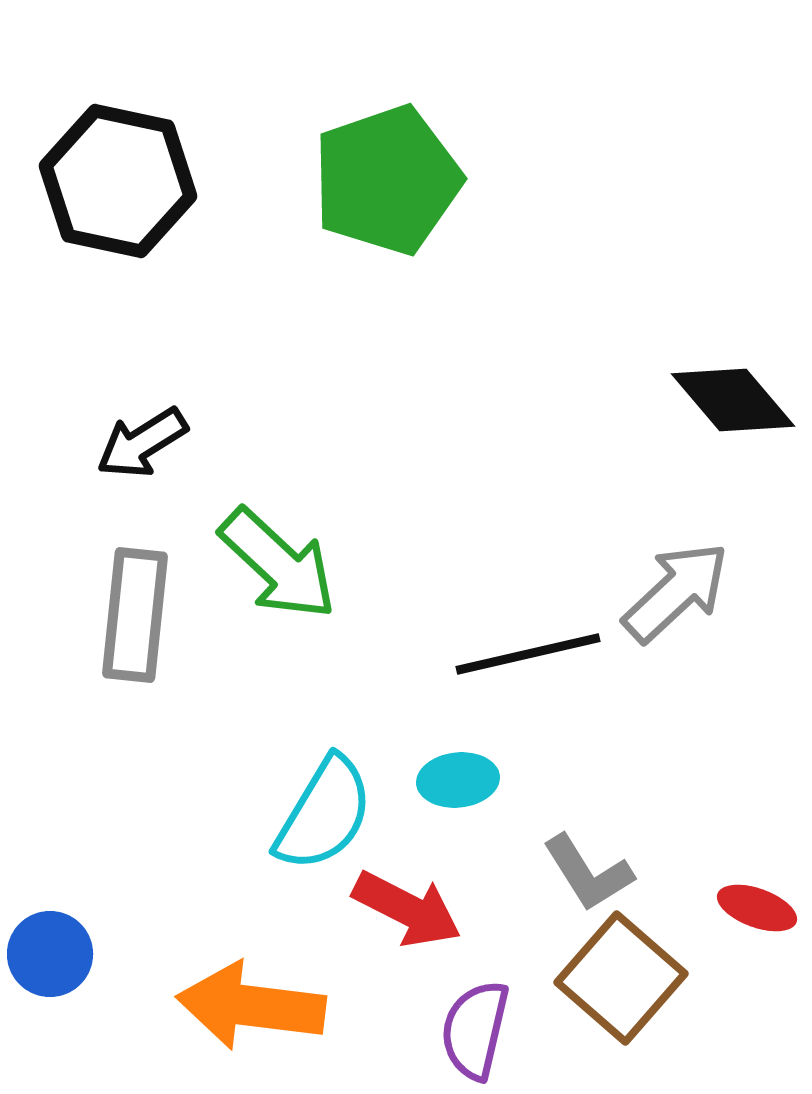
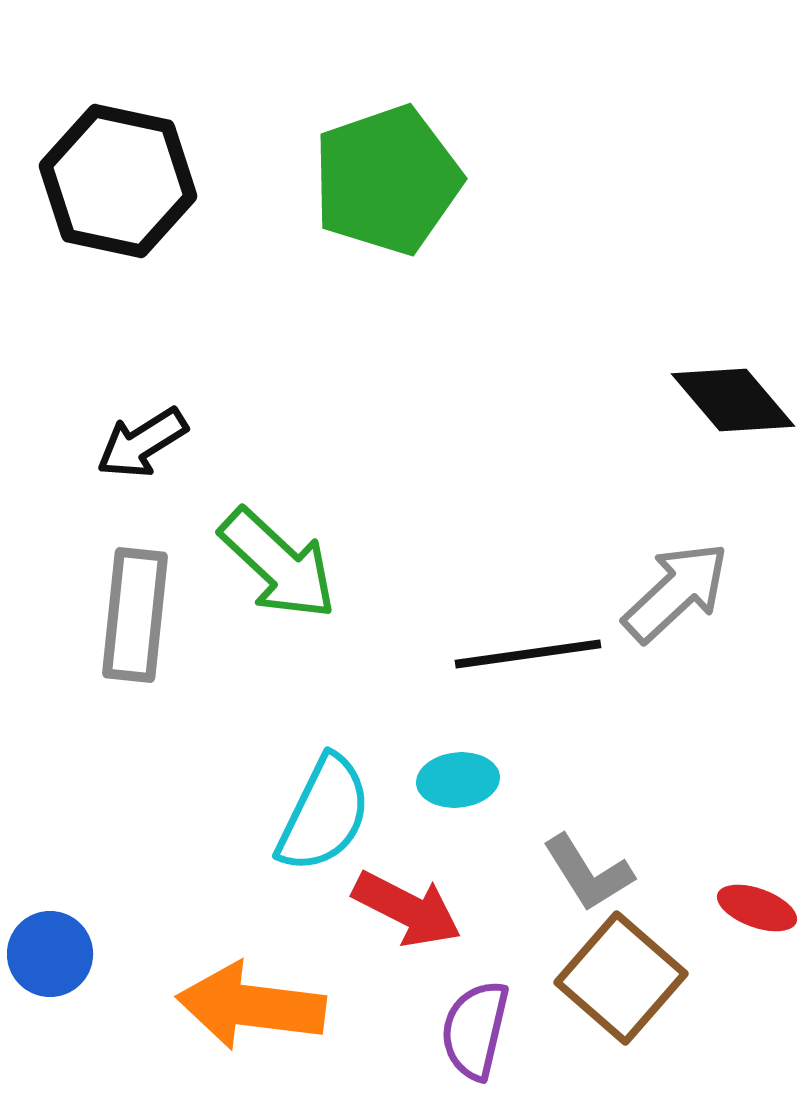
black line: rotated 5 degrees clockwise
cyan semicircle: rotated 5 degrees counterclockwise
